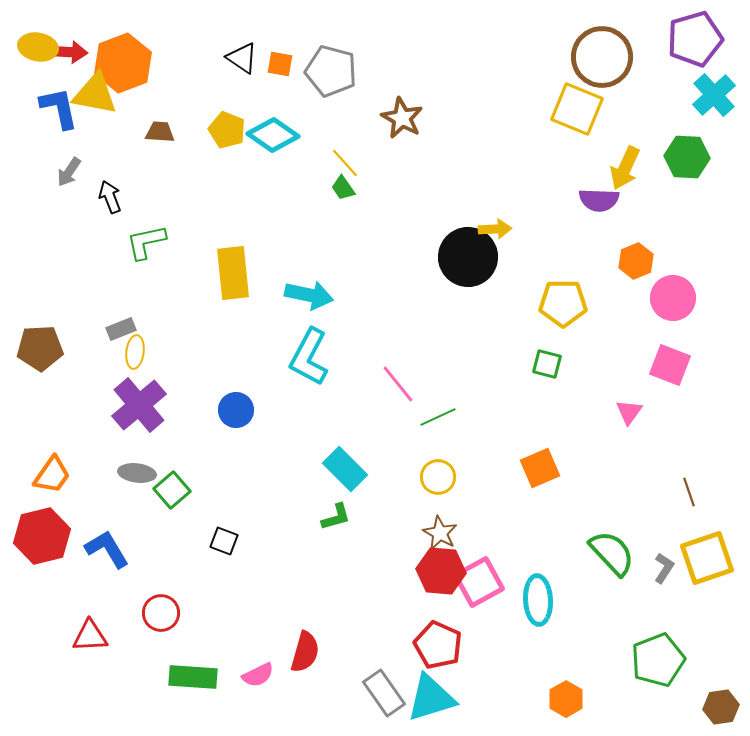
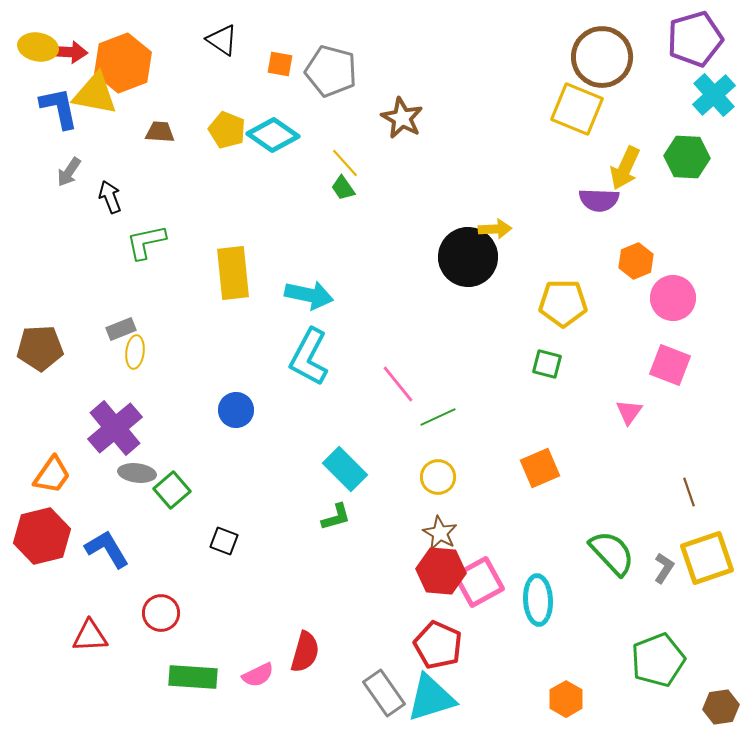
black triangle at (242, 58): moved 20 px left, 18 px up
purple cross at (139, 405): moved 24 px left, 23 px down
